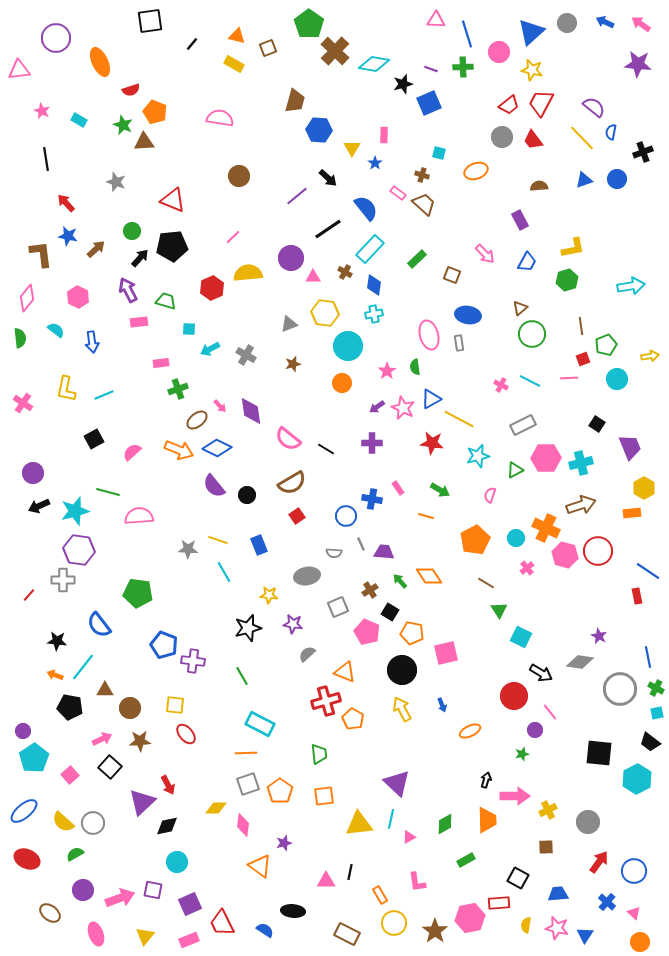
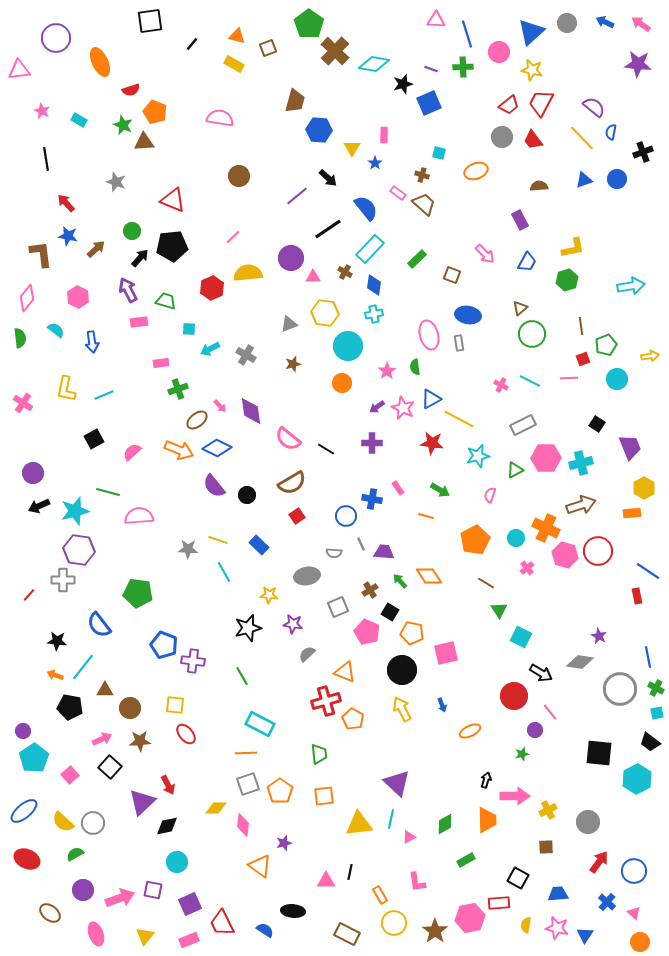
blue rectangle at (259, 545): rotated 24 degrees counterclockwise
